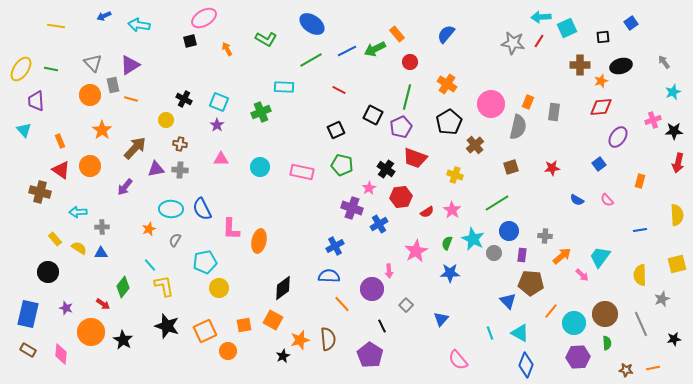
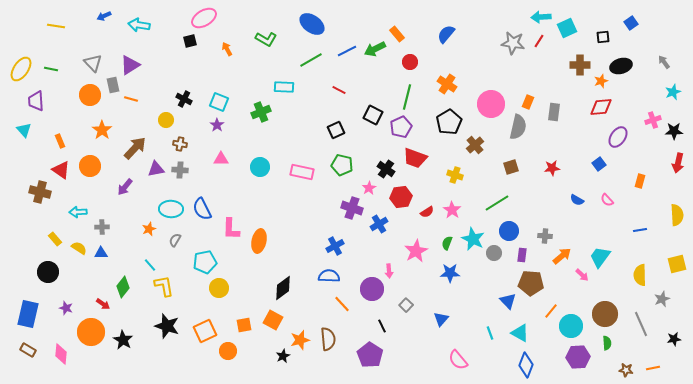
cyan circle at (574, 323): moved 3 px left, 3 px down
